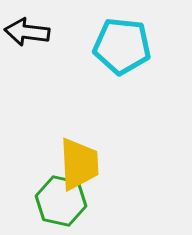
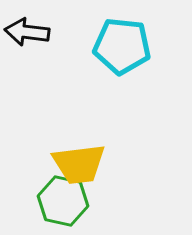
yellow trapezoid: rotated 86 degrees clockwise
green hexagon: moved 2 px right
